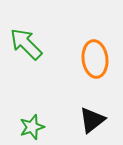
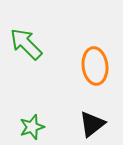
orange ellipse: moved 7 px down
black triangle: moved 4 px down
